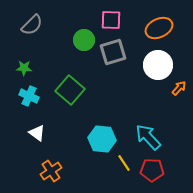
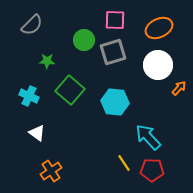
pink square: moved 4 px right
green star: moved 23 px right, 7 px up
cyan hexagon: moved 13 px right, 37 px up
